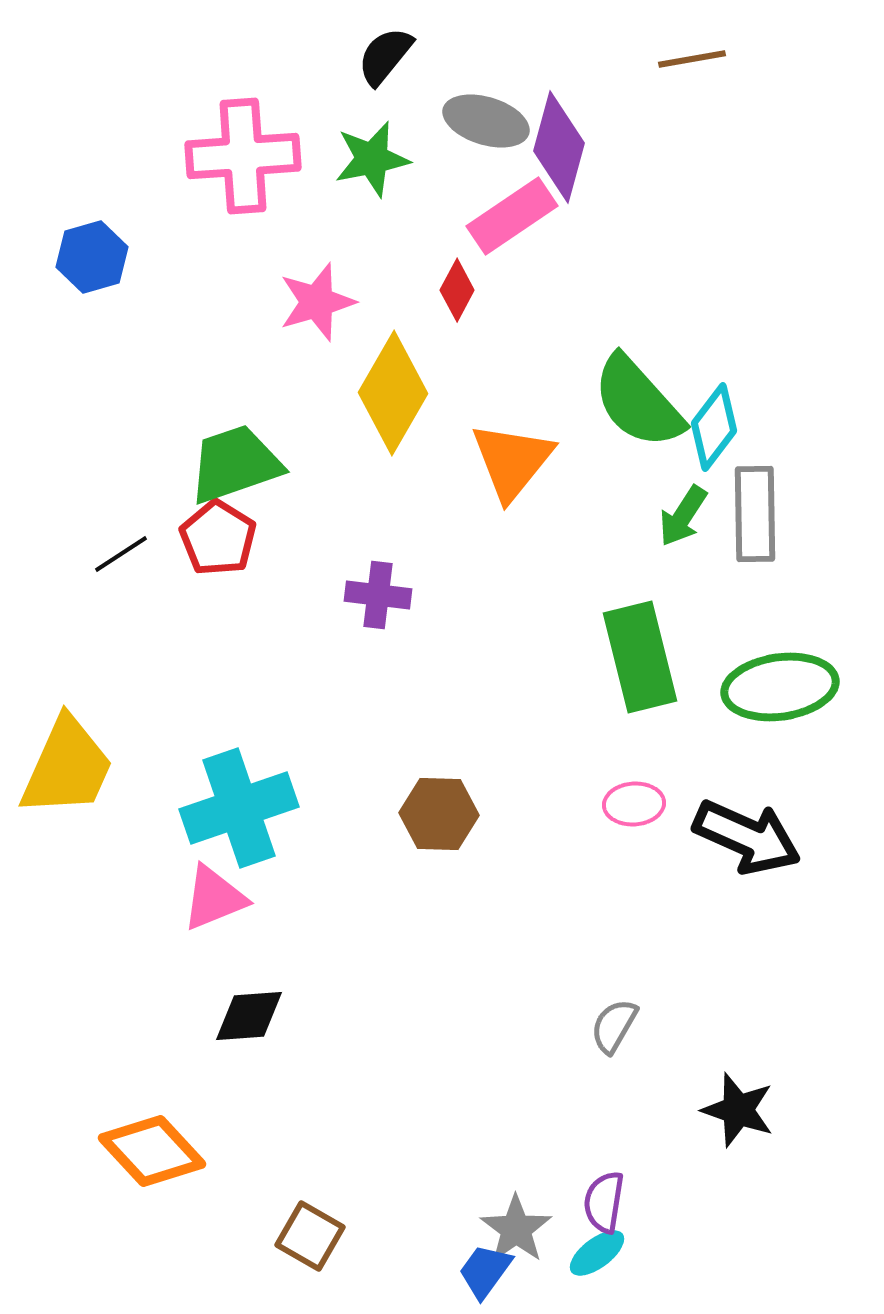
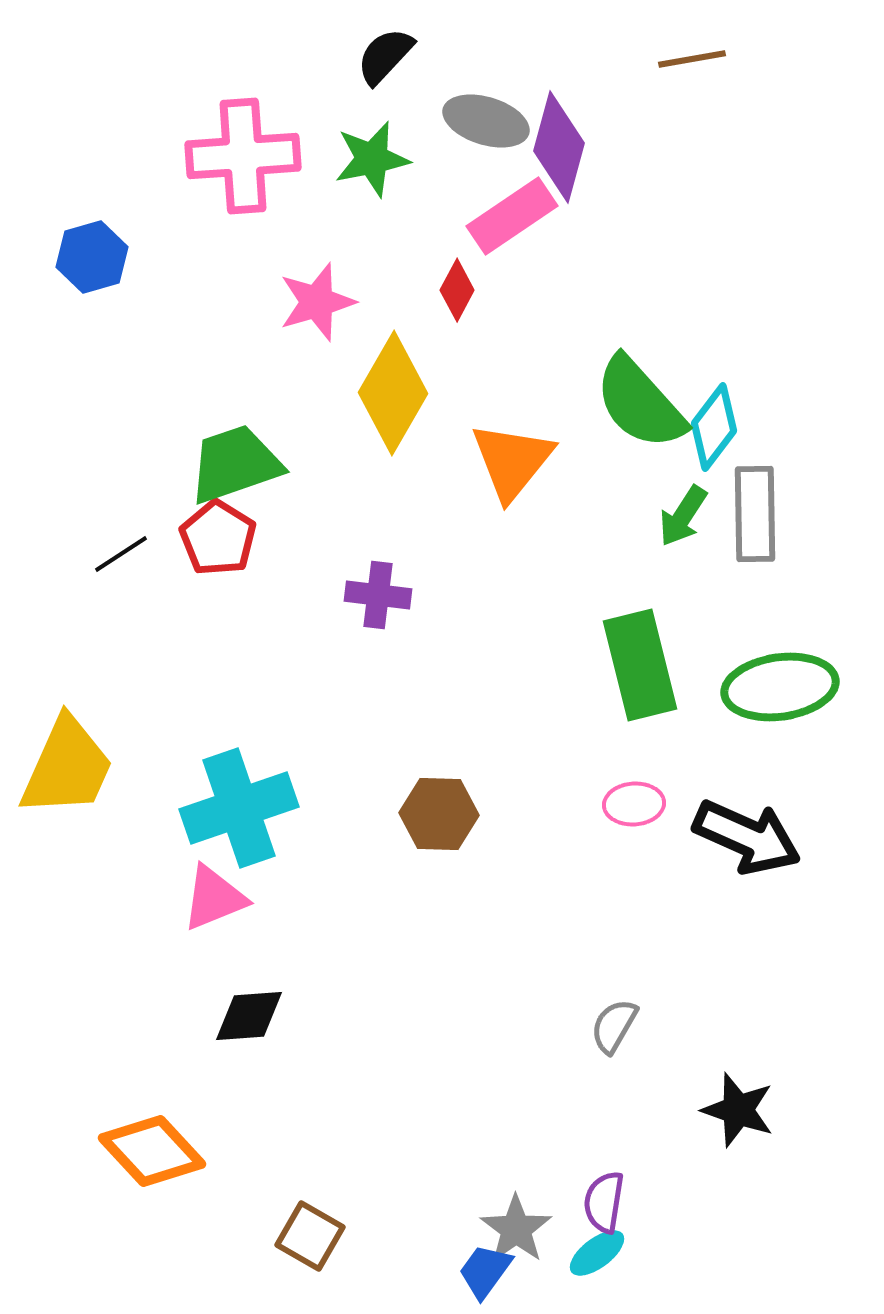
black semicircle: rotated 4 degrees clockwise
green semicircle: moved 2 px right, 1 px down
green rectangle: moved 8 px down
